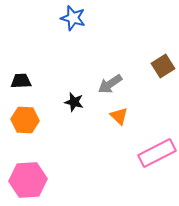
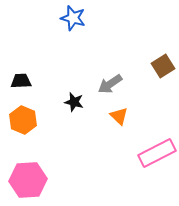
orange hexagon: moved 2 px left; rotated 20 degrees clockwise
